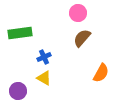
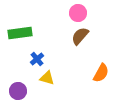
brown semicircle: moved 2 px left, 2 px up
blue cross: moved 7 px left, 2 px down; rotated 16 degrees counterclockwise
yellow triangle: moved 3 px right; rotated 14 degrees counterclockwise
